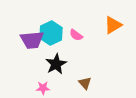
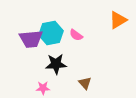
orange triangle: moved 5 px right, 5 px up
cyan hexagon: rotated 15 degrees clockwise
purple trapezoid: moved 1 px left, 1 px up
black star: rotated 25 degrees clockwise
